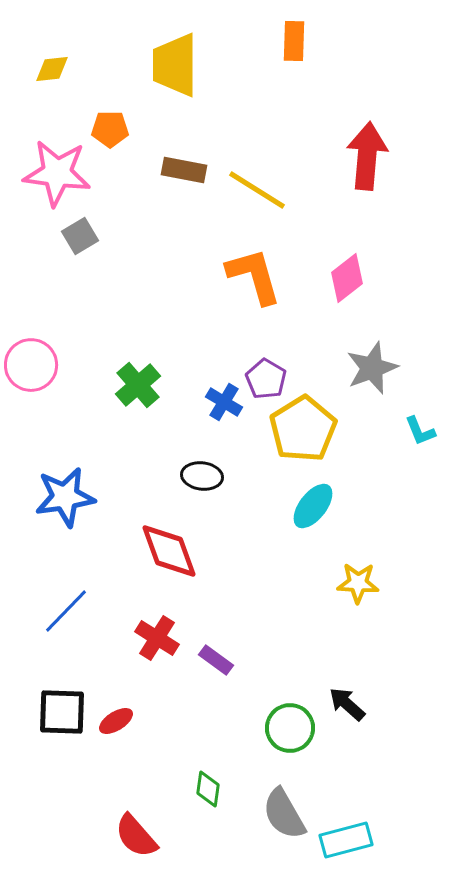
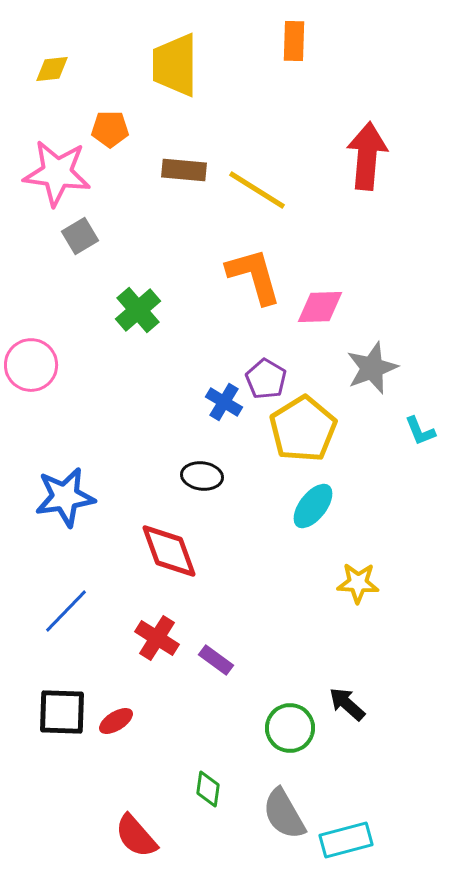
brown rectangle: rotated 6 degrees counterclockwise
pink diamond: moved 27 px left, 29 px down; rotated 36 degrees clockwise
green cross: moved 75 px up
